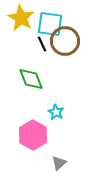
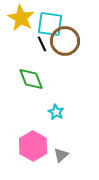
pink hexagon: moved 11 px down
gray triangle: moved 2 px right, 8 px up
